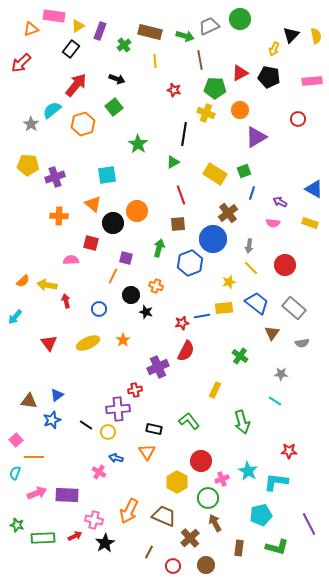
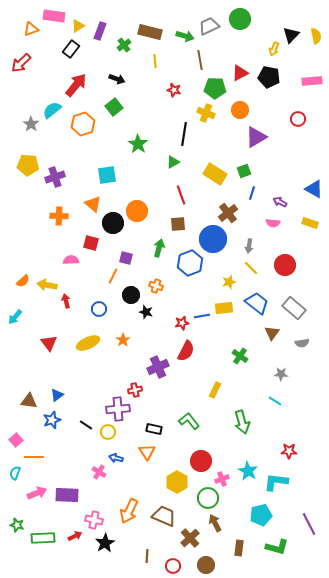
brown line at (149, 552): moved 2 px left, 4 px down; rotated 24 degrees counterclockwise
